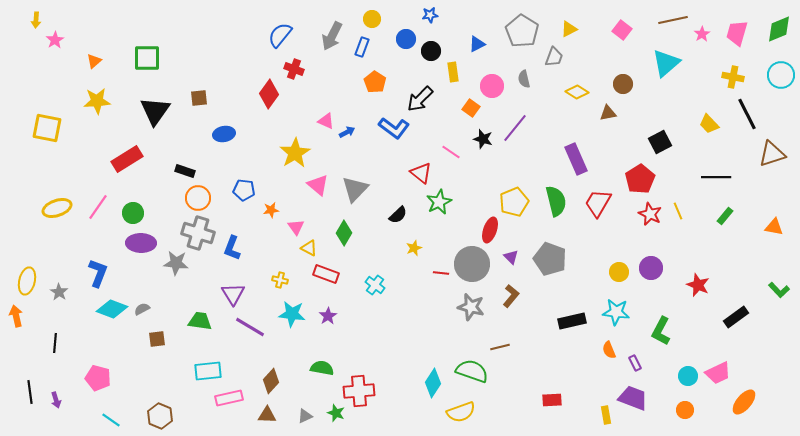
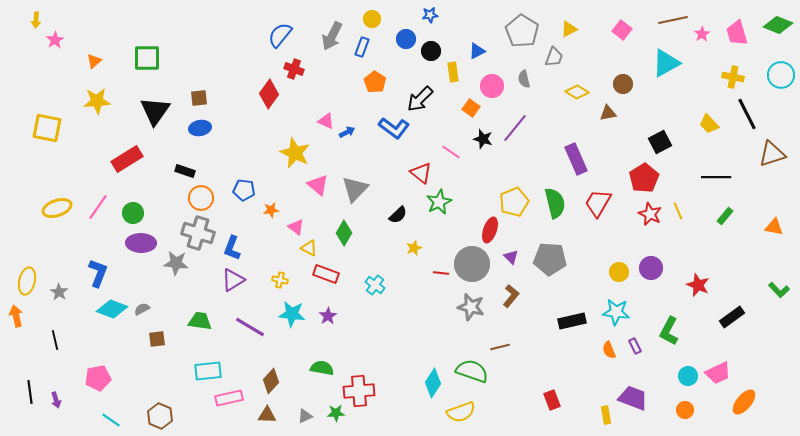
green diamond at (779, 29): moved 1 px left, 4 px up; rotated 44 degrees clockwise
pink trapezoid at (737, 33): rotated 32 degrees counterclockwise
blue triangle at (477, 44): moved 7 px down
cyan triangle at (666, 63): rotated 12 degrees clockwise
blue ellipse at (224, 134): moved 24 px left, 6 px up
yellow star at (295, 153): rotated 16 degrees counterclockwise
red pentagon at (640, 179): moved 4 px right, 1 px up
orange circle at (198, 198): moved 3 px right
green semicircle at (556, 201): moved 1 px left, 2 px down
pink triangle at (296, 227): rotated 18 degrees counterclockwise
gray pentagon at (550, 259): rotated 16 degrees counterclockwise
purple triangle at (233, 294): moved 14 px up; rotated 30 degrees clockwise
black rectangle at (736, 317): moved 4 px left
green L-shape at (661, 331): moved 8 px right
black line at (55, 343): moved 3 px up; rotated 18 degrees counterclockwise
purple rectangle at (635, 363): moved 17 px up
pink pentagon at (98, 378): rotated 25 degrees counterclockwise
red rectangle at (552, 400): rotated 72 degrees clockwise
green star at (336, 413): rotated 24 degrees counterclockwise
